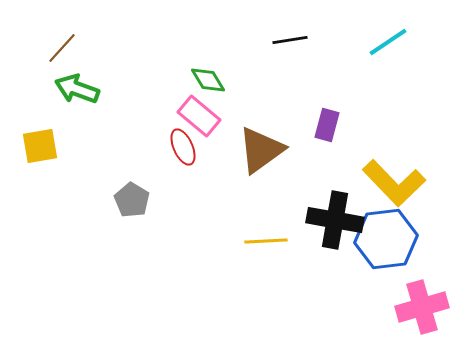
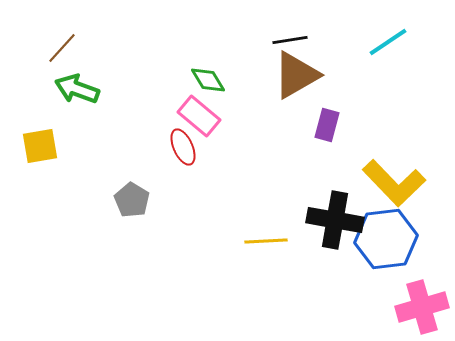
brown triangle: moved 35 px right, 75 px up; rotated 6 degrees clockwise
